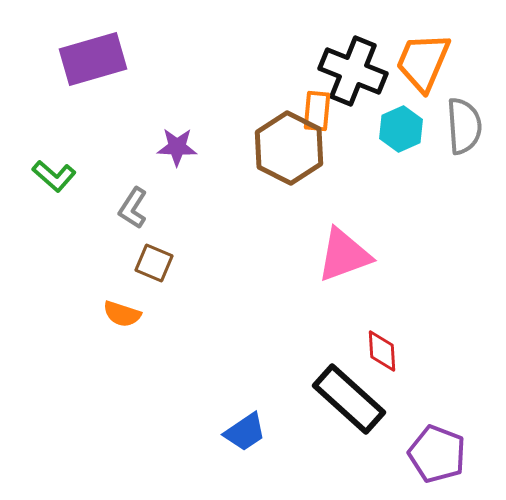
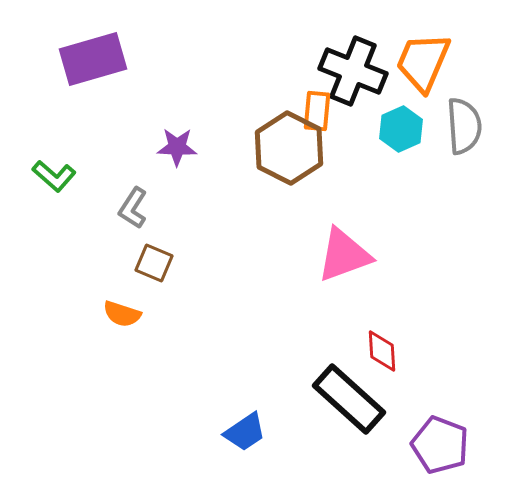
purple pentagon: moved 3 px right, 9 px up
